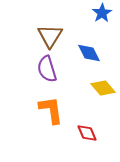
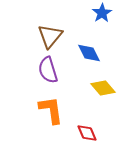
brown triangle: rotated 8 degrees clockwise
purple semicircle: moved 1 px right, 1 px down
